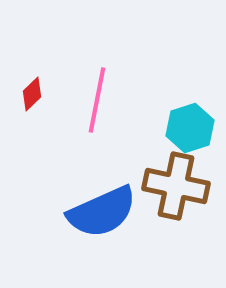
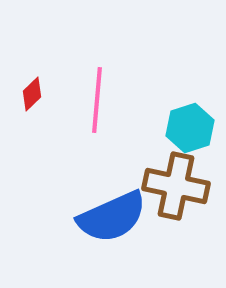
pink line: rotated 6 degrees counterclockwise
blue semicircle: moved 10 px right, 5 px down
